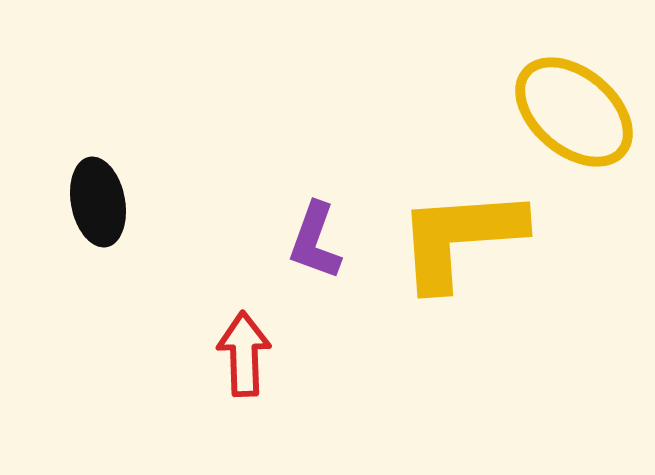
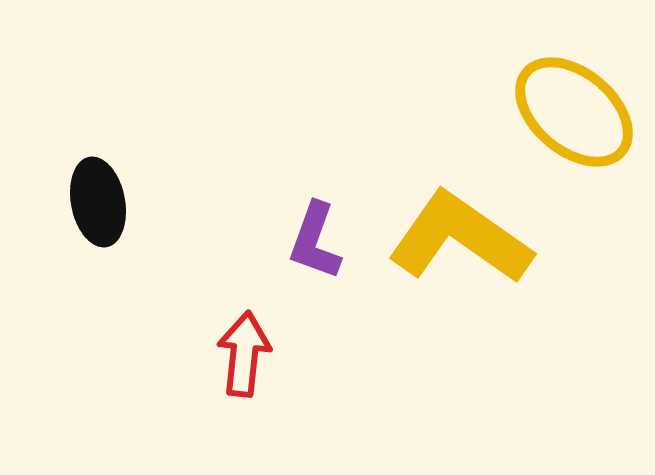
yellow L-shape: rotated 39 degrees clockwise
red arrow: rotated 8 degrees clockwise
